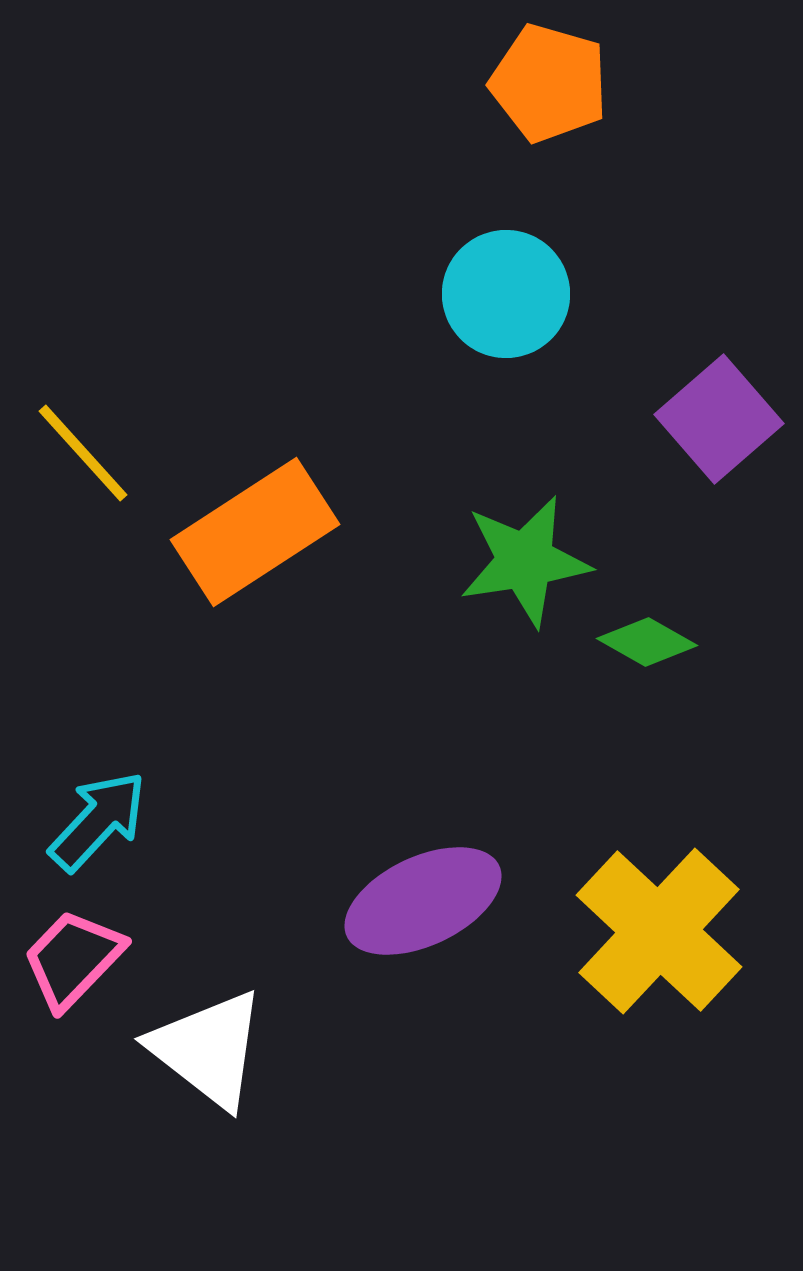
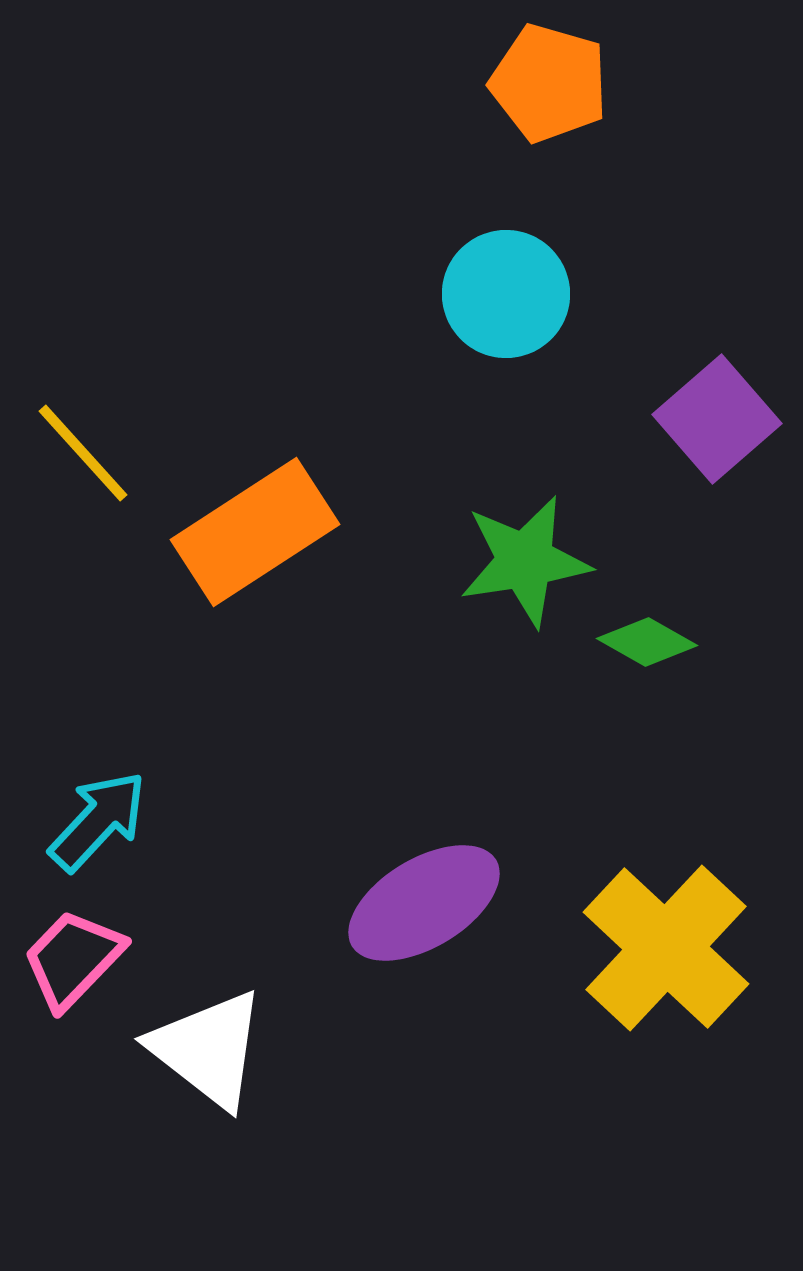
purple square: moved 2 px left
purple ellipse: moved 1 px right, 2 px down; rotated 6 degrees counterclockwise
yellow cross: moved 7 px right, 17 px down
